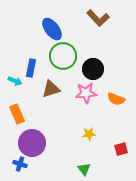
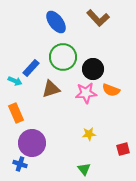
blue ellipse: moved 4 px right, 7 px up
green circle: moved 1 px down
blue rectangle: rotated 30 degrees clockwise
orange semicircle: moved 5 px left, 9 px up
orange rectangle: moved 1 px left, 1 px up
red square: moved 2 px right
